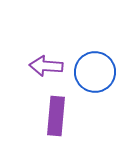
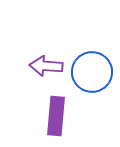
blue circle: moved 3 px left
